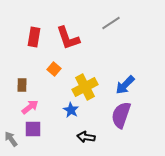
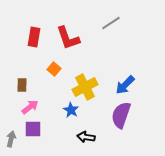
gray arrow: rotated 49 degrees clockwise
